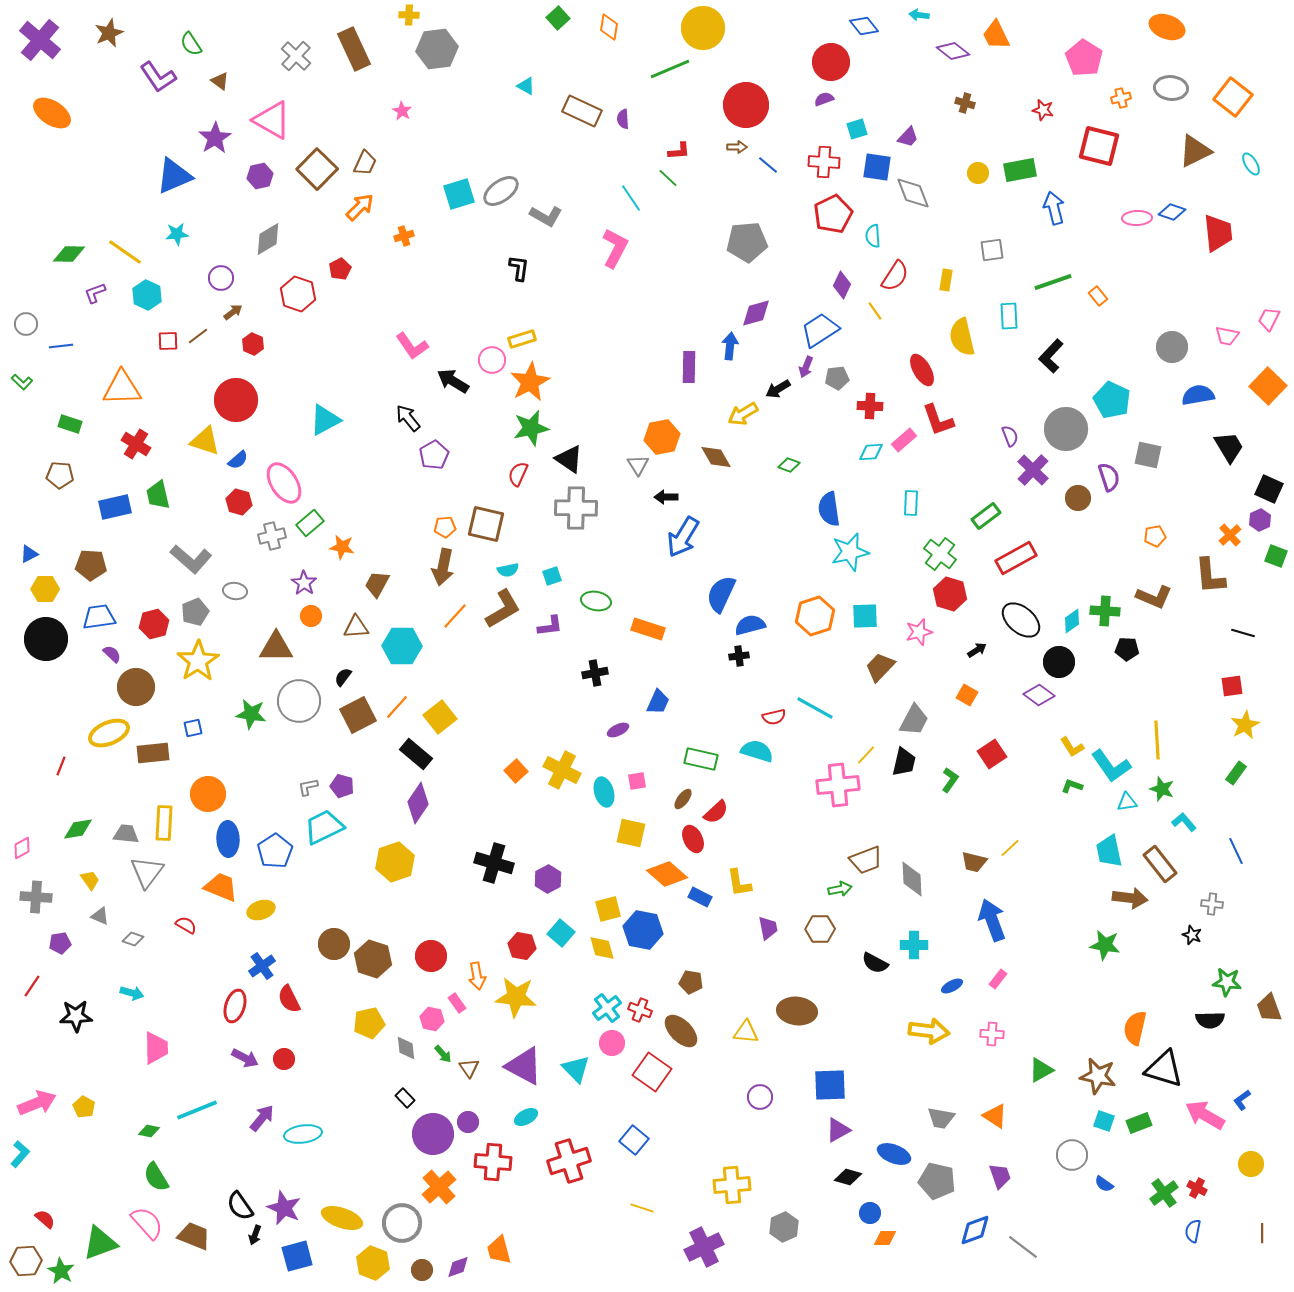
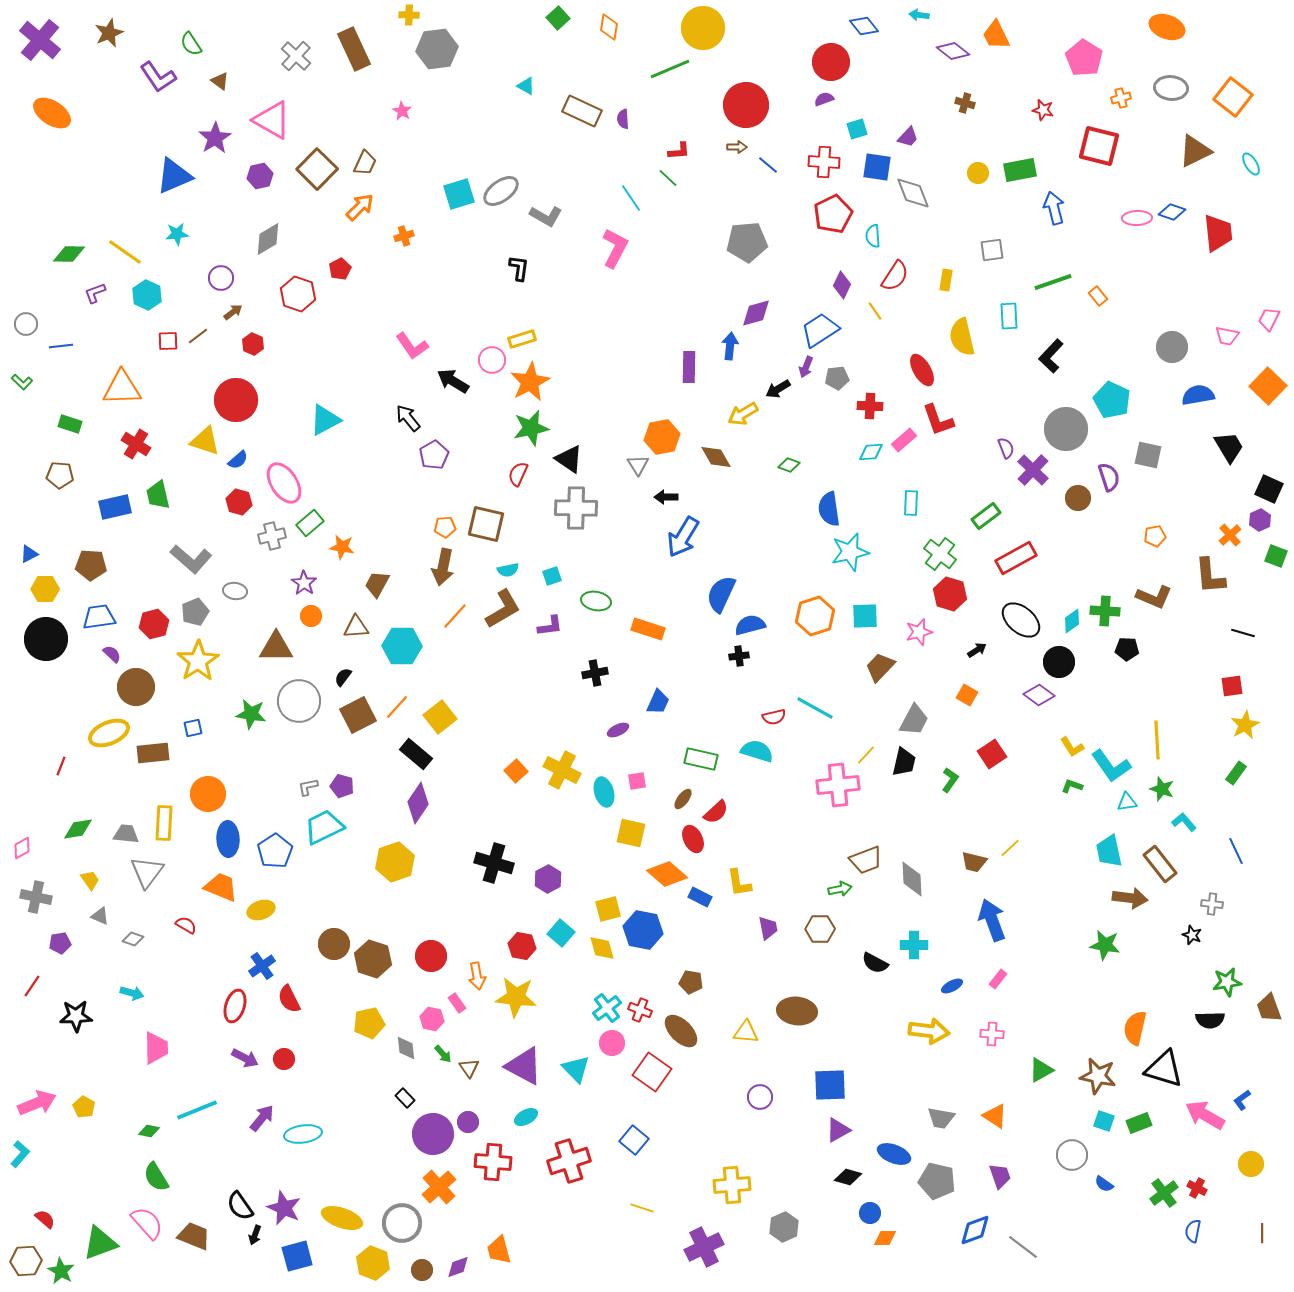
purple semicircle at (1010, 436): moved 4 px left, 12 px down
gray cross at (36, 897): rotated 8 degrees clockwise
green star at (1227, 982): rotated 16 degrees counterclockwise
